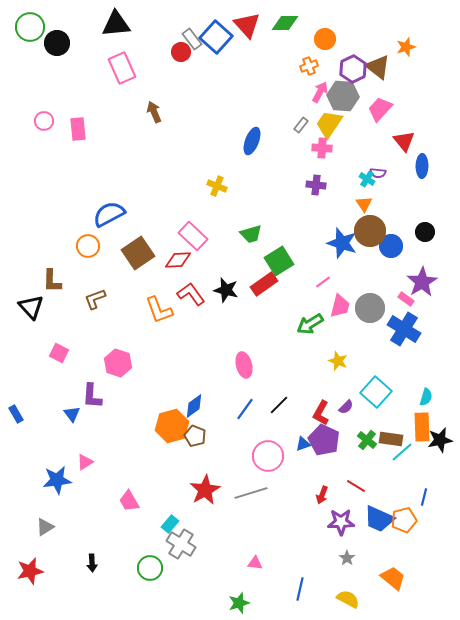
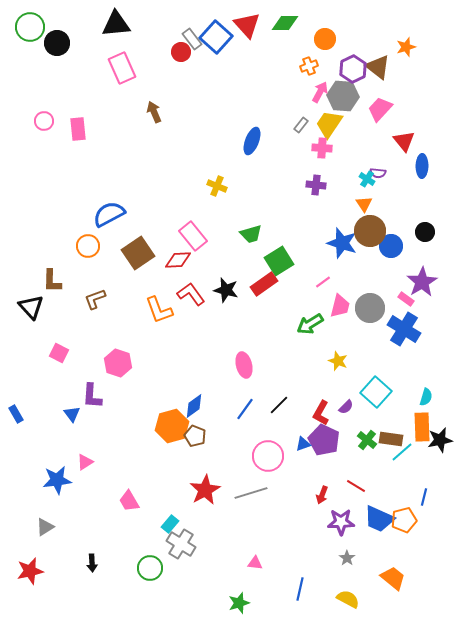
pink rectangle at (193, 236): rotated 8 degrees clockwise
